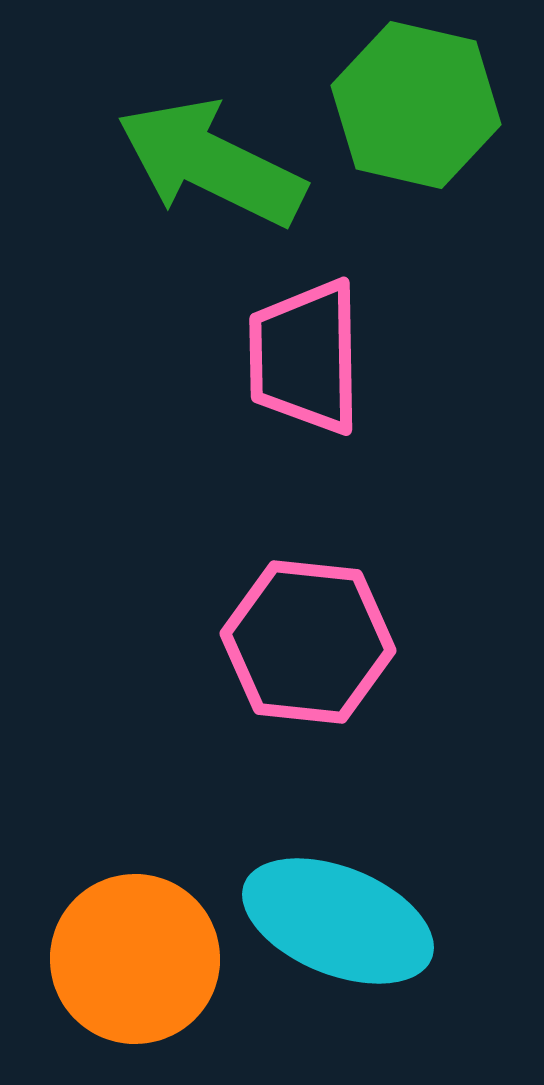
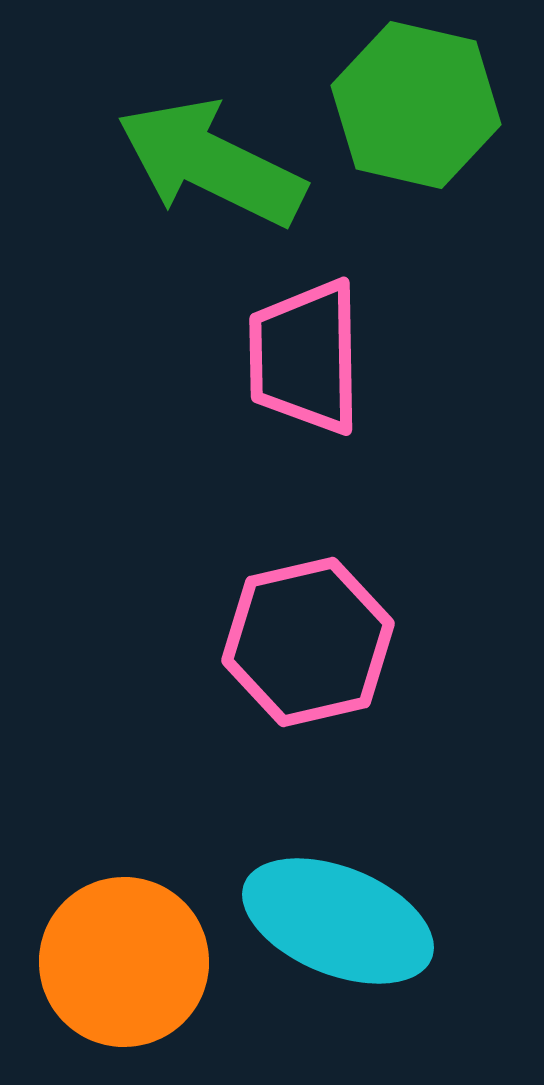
pink hexagon: rotated 19 degrees counterclockwise
orange circle: moved 11 px left, 3 px down
